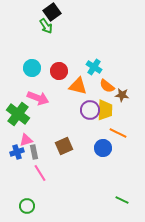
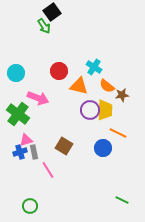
green arrow: moved 2 px left
cyan circle: moved 16 px left, 5 px down
orange triangle: moved 1 px right
brown star: rotated 16 degrees counterclockwise
brown square: rotated 36 degrees counterclockwise
blue cross: moved 3 px right
pink line: moved 8 px right, 3 px up
green circle: moved 3 px right
